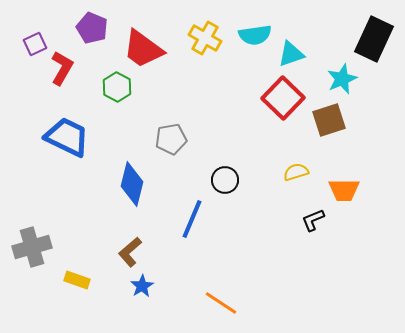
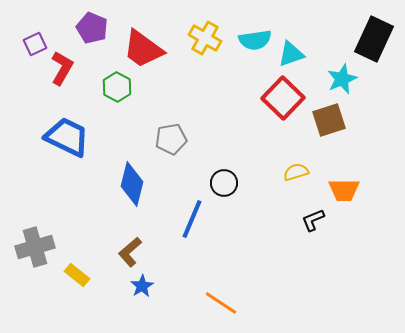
cyan semicircle: moved 5 px down
black circle: moved 1 px left, 3 px down
gray cross: moved 3 px right
yellow rectangle: moved 5 px up; rotated 20 degrees clockwise
